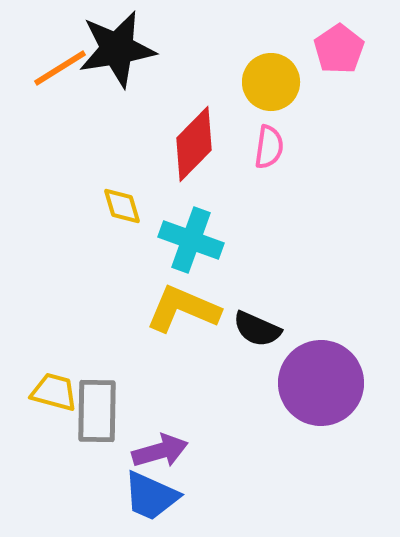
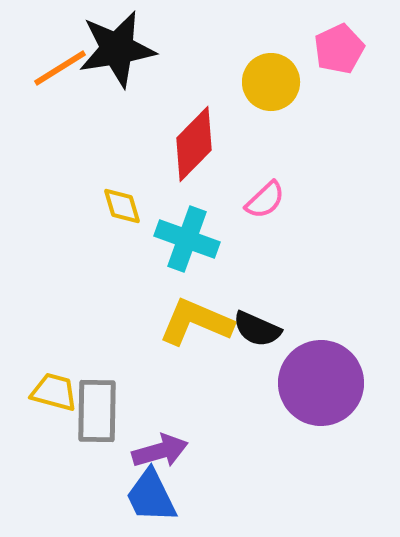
pink pentagon: rotated 9 degrees clockwise
pink semicircle: moved 4 px left, 53 px down; rotated 39 degrees clockwise
cyan cross: moved 4 px left, 1 px up
yellow L-shape: moved 13 px right, 13 px down
blue trapezoid: rotated 40 degrees clockwise
